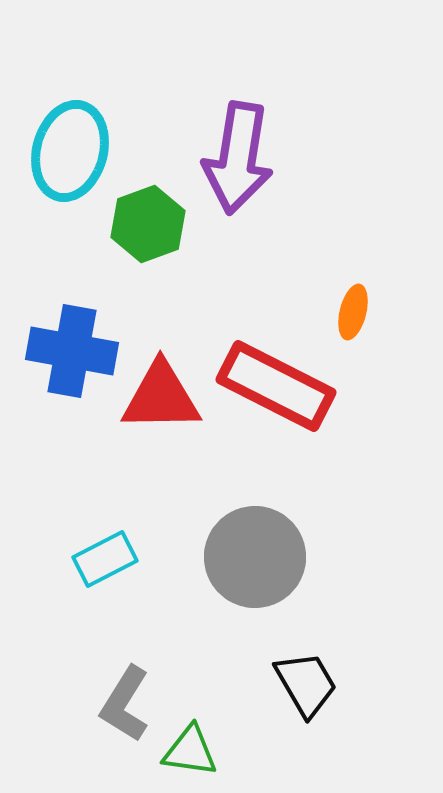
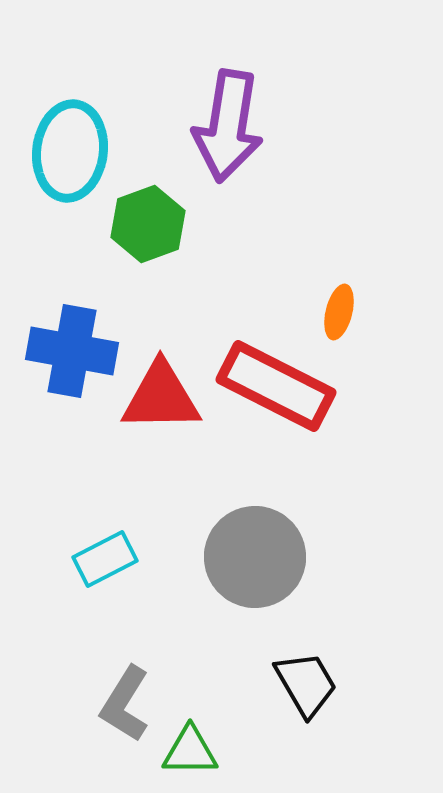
cyan ellipse: rotated 8 degrees counterclockwise
purple arrow: moved 10 px left, 32 px up
orange ellipse: moved 14 px left
green triangle: rotated 8 degrees counterclockwise
